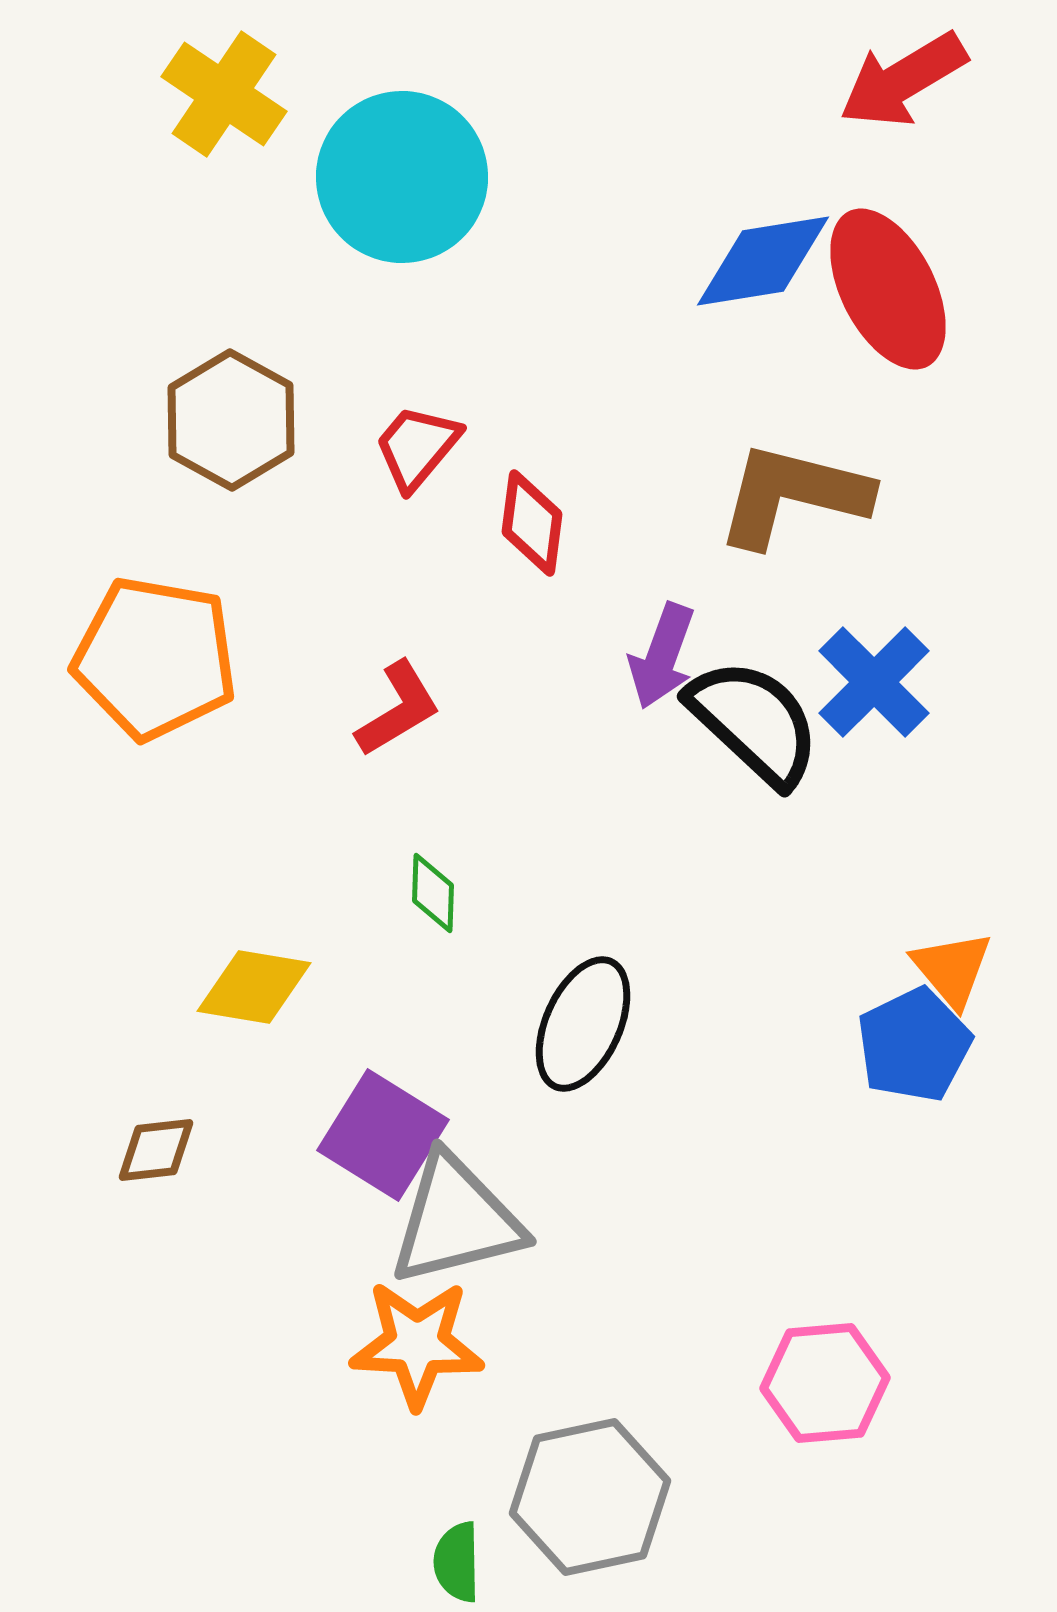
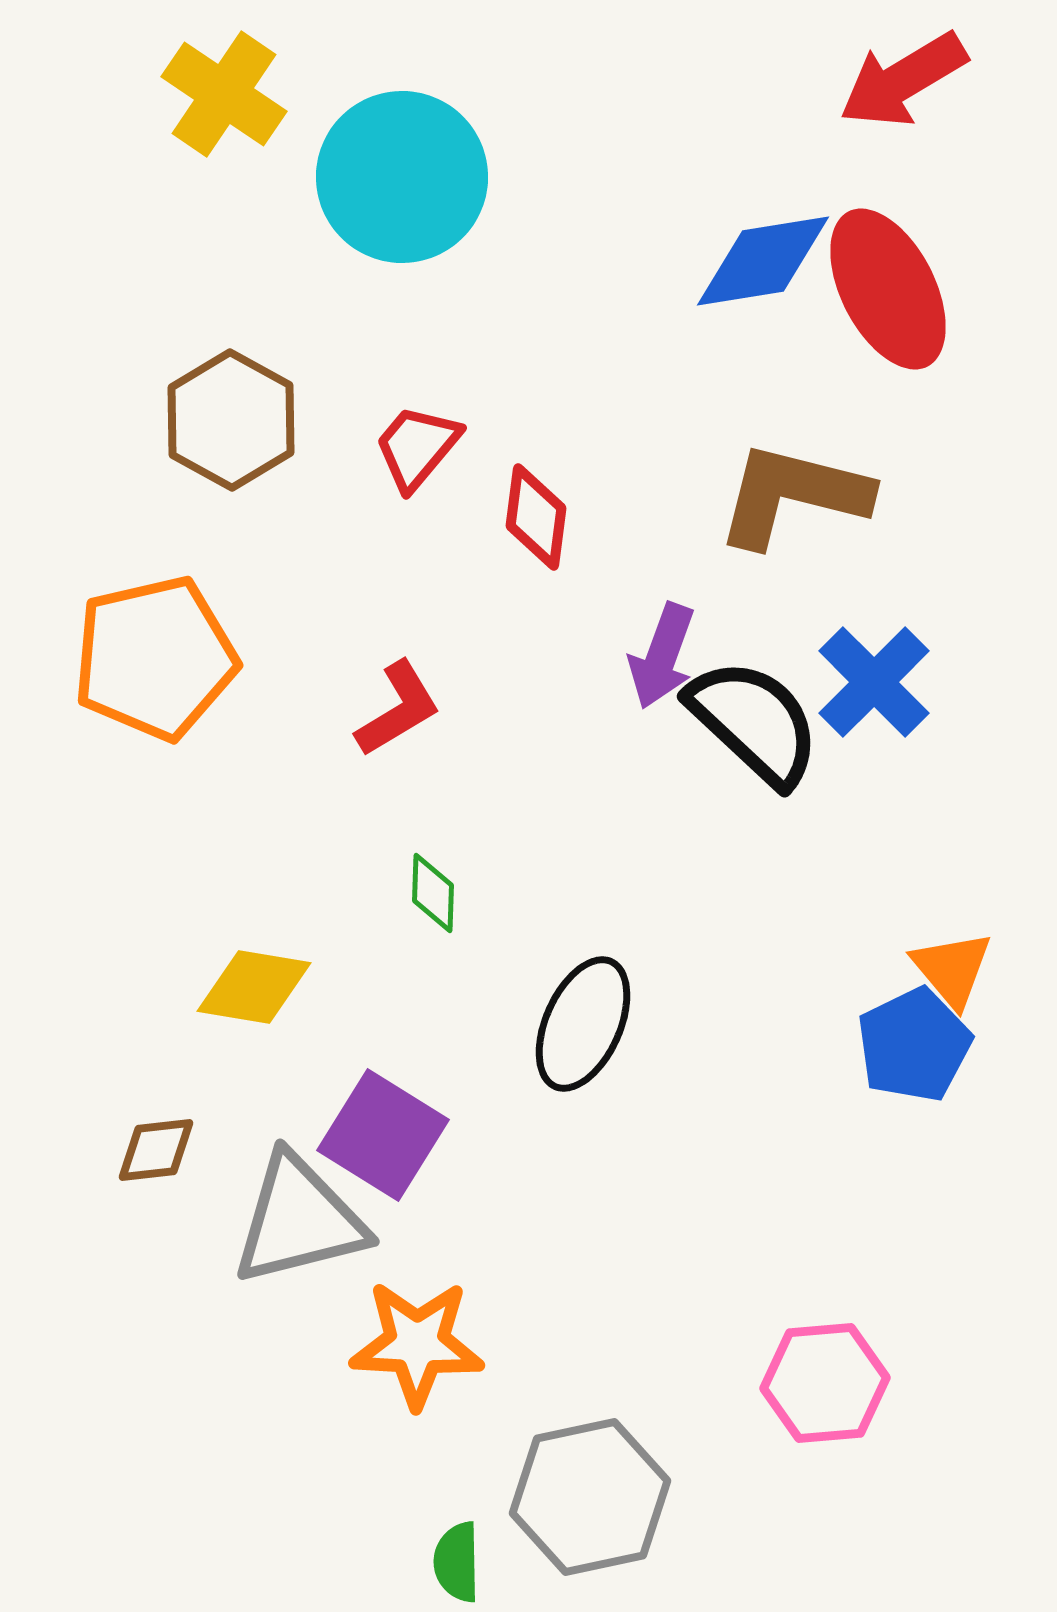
red diamond: moved 4 px right, 6 px up
orange pentagon: rotated 23 degrees counterclockwise
gray triangle: moved 157 px left
